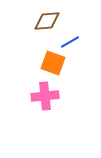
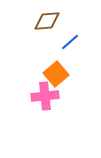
blue line: rotated 12 degrees counterclockwise
orange square: moved 3 px right, 11 px down; rotated 30 degrees clockwise
